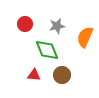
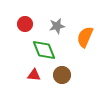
green diamond: moved 3 px left
